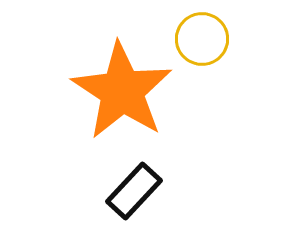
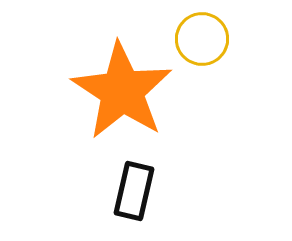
black rectangle: rotated 30 degrees counterclockwise
